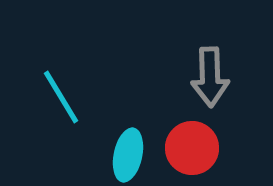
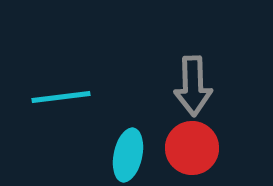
gray arrow: moved 17 px left, 9 px down
cyan line: rotated 66 degrees counterclockwise
